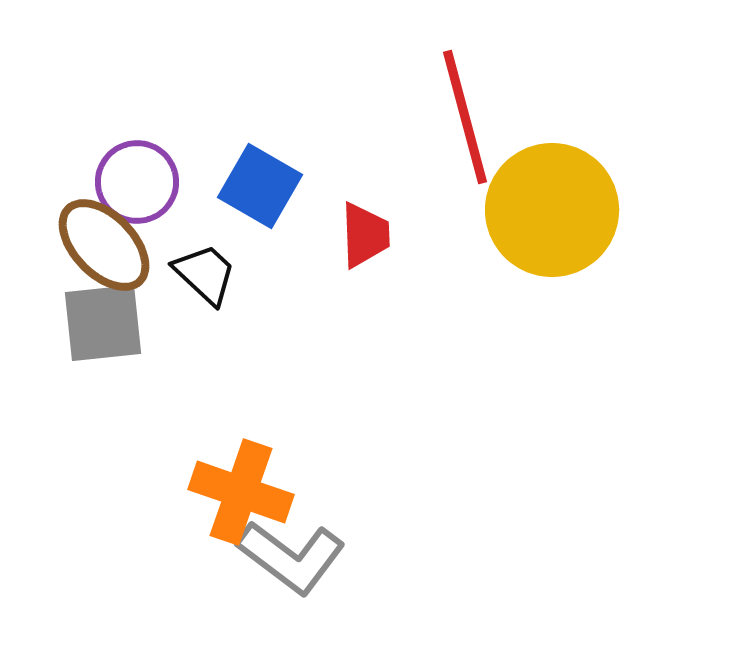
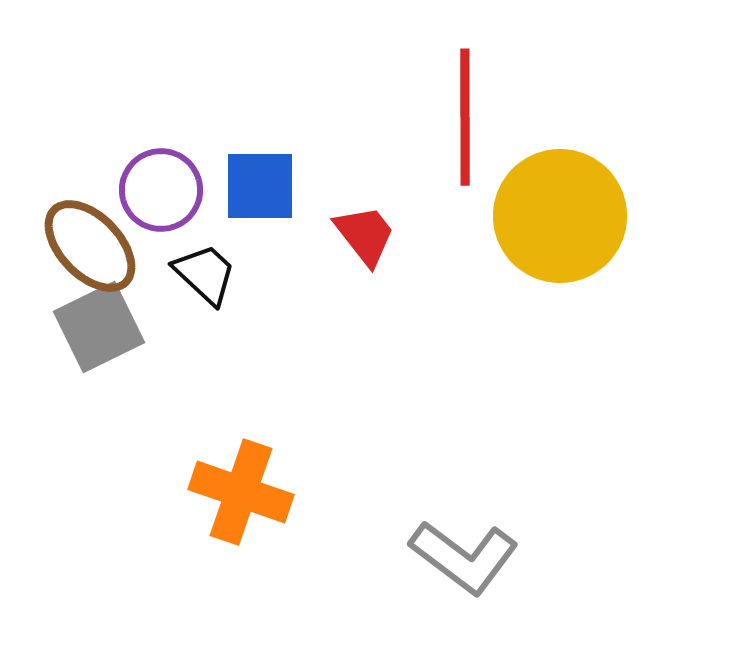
red line: rotated 15 degrees clockwise
purple circle: moved 24 px right, 8 px down
blue square: rotated 30 degrees counterclockwise
yellow circle: moved 8 px right, 6 px down
red trapezoid: rotated 36 degrees counterclockwise
brown ellipse: moved 14 px left, 1 px down
gray square: moved 4 px left, 4 px down; rotated 20 degrees counterclockwise
gray L-shape: moved 173 px right
